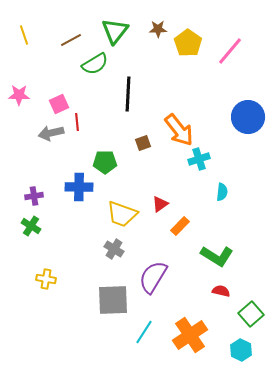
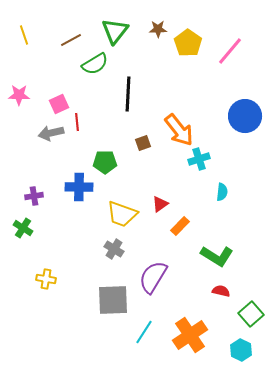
blue circle: moved 3 px left, 1 px up
green cross: moved 8 px left, 2 px down
